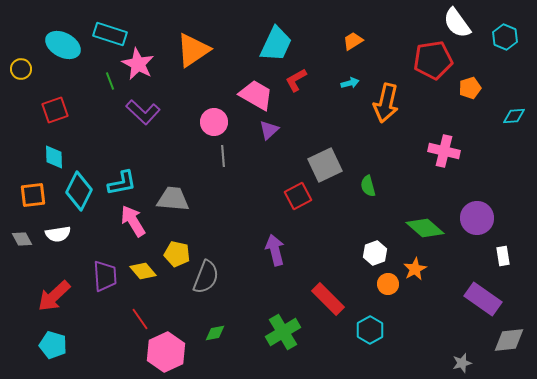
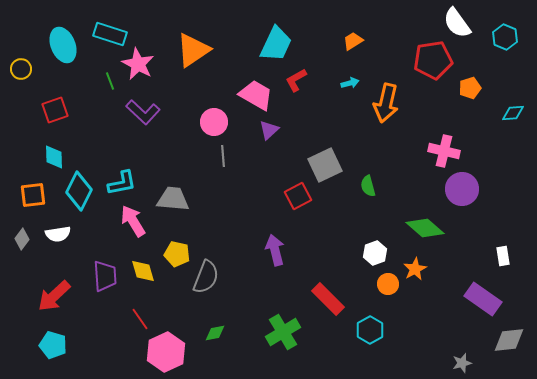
cyan ellipse at (63, 45): rotated 40 degrees clockwise
cyan diamond at (514, 116): moved 1 px left, 3 px up
purple circle at (477, 218): moved 15 px left, 29 px up
gray diamond at (22, 239): rotated 65 degrees clockwise
yellow diamond at (143, 271): rotated 24 degrees clockwise
